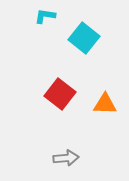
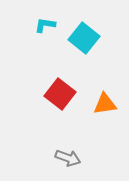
cyan L-shape: moved 9 px down
orange triangle: rotated 10 degrees counterclockwise
gray arrow: moved 2 px right; rotated 25 degrees clockwise
